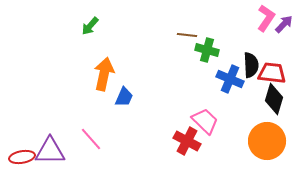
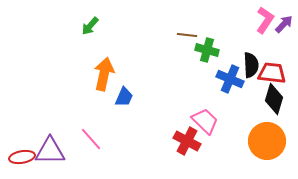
pink L-shape: moved 1 px left, 2 px down
